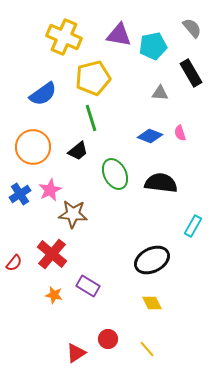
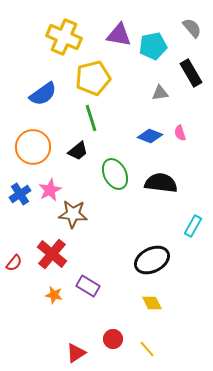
gray triangle: rotated 12 degrees counterclockwise
red circle: moved 5 px right
